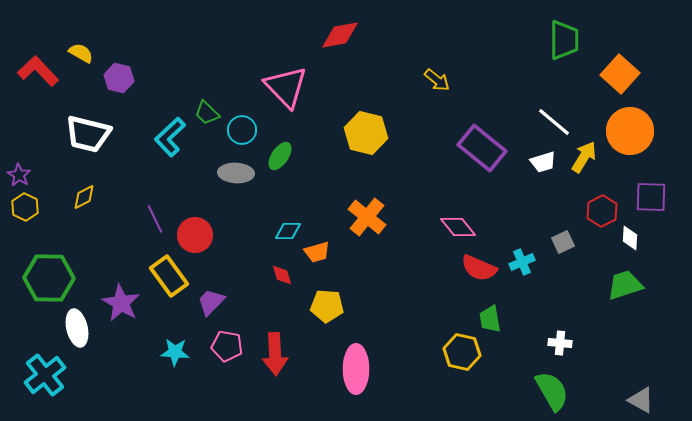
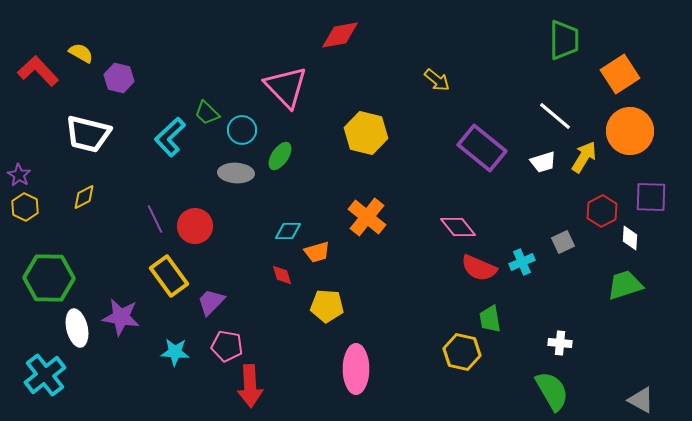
orange square at (620, 74): rotated 15 degrees clockwise
white line at (554, 122): moved 1 px right, 6 px up
red circle at (195, 235): moved 9 px up
purple star at (121, 303): moved 14 px down; rotated 21 degrees counterclockwise
red arrow at (275, 354): moved 25 px left, 32 px down
